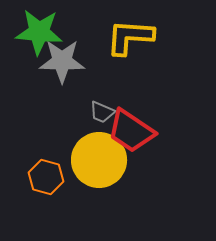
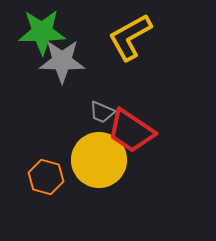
green star: moved 3 px right; rotated 6 degrees counterclockwise
yellow L-shape: rotated 33 degrees counterclockwise
